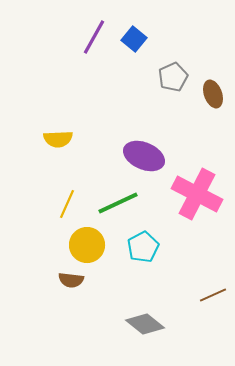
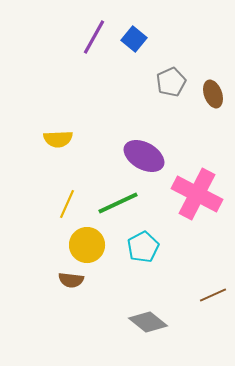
gray pentagon: moved 2 px left, 5 px down
purple ellipse: rotated 6 degrees clockwise
gray diamond: moved 3 px right, 2 px up
